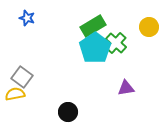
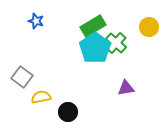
blue star: moved 9 px right, 3 px down
yellow semicircle: moved 26 px right, 3 px down
